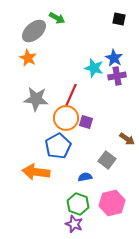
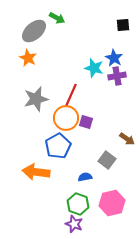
black square: moved 4 px right, 6 px down; rotated 16 degrees counterclockwise
gray star: rotated 20 degrees counterclockwise
